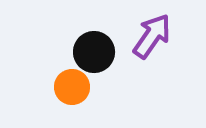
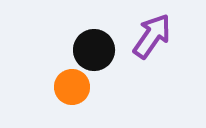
black circle: moved 2 px up
